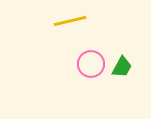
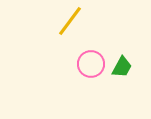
yellow line: rotated 40 degrees counterclockwise
